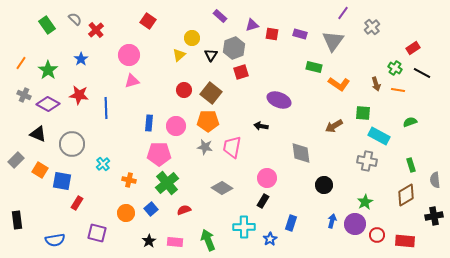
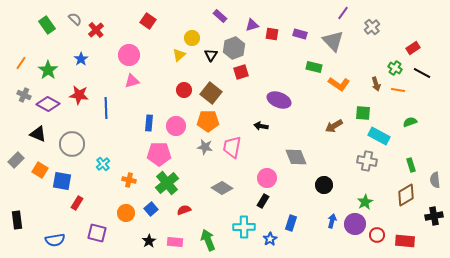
gray triangle at (333, 41): rotated 20 degrees counterclockwise
gray diamond at (301, 153): moved 5 px left, 4 px down; rotated 15 degrees counterclockwise
